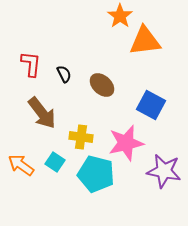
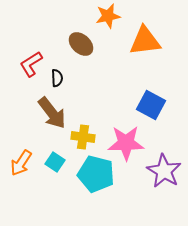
orange star: moved 12 px left; rotated 25 degrees clockwise
red L-shape: rotated 128 degrees counterclockwise
black semicircle: moved 7 px left, 4 px down; rotated 24 degrees clockwise
brown ellipse: moved 21 px left, 41 px up
brown arrow: moved 10 px right
yellow cross: moved 2 px right
pink star: rotated 12 degrees clockwise
orange arrow: moved 2 px up; rotated 92 degrees counterclockwise
purple star: rotated 20 degrees clockwise
